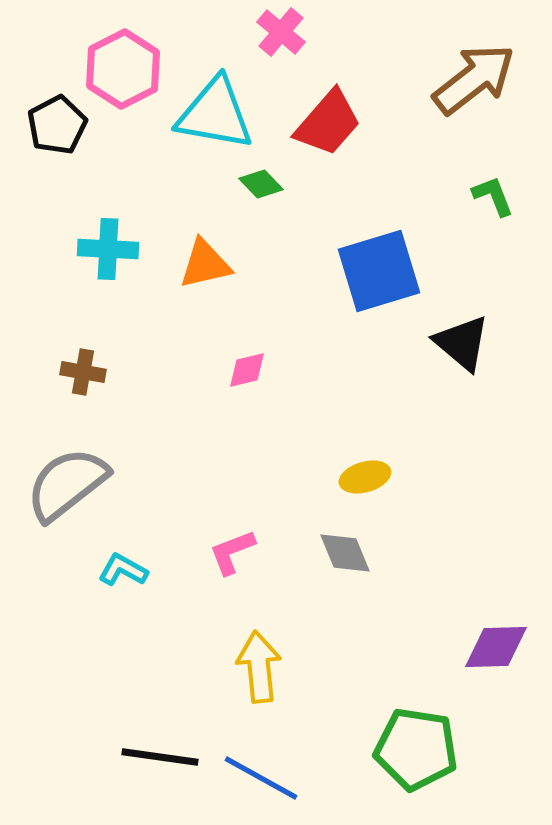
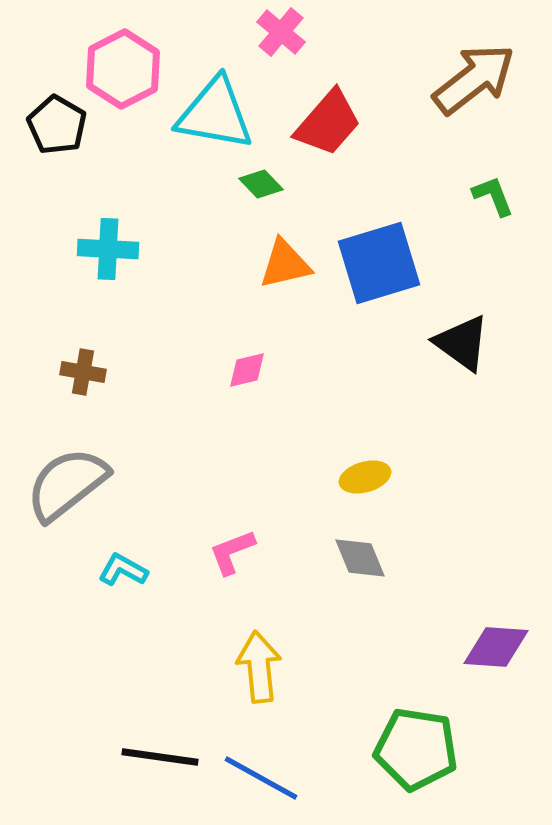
black pentagon: rotated 14 degrees counterclockwise
orange triangle: moved 80 px right
blue square: moved 8 px up
black triangle: rotated 4 degrees counterclockwise
gray diamond: moved 15 px right, 5 px down
purple diamond: rotated 6 degrees clockwise
